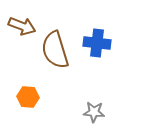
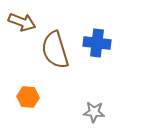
brown arrow: moved 4 px up
